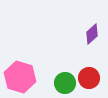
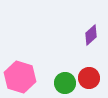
purple diamond: moved 1 px left, 1 px down
